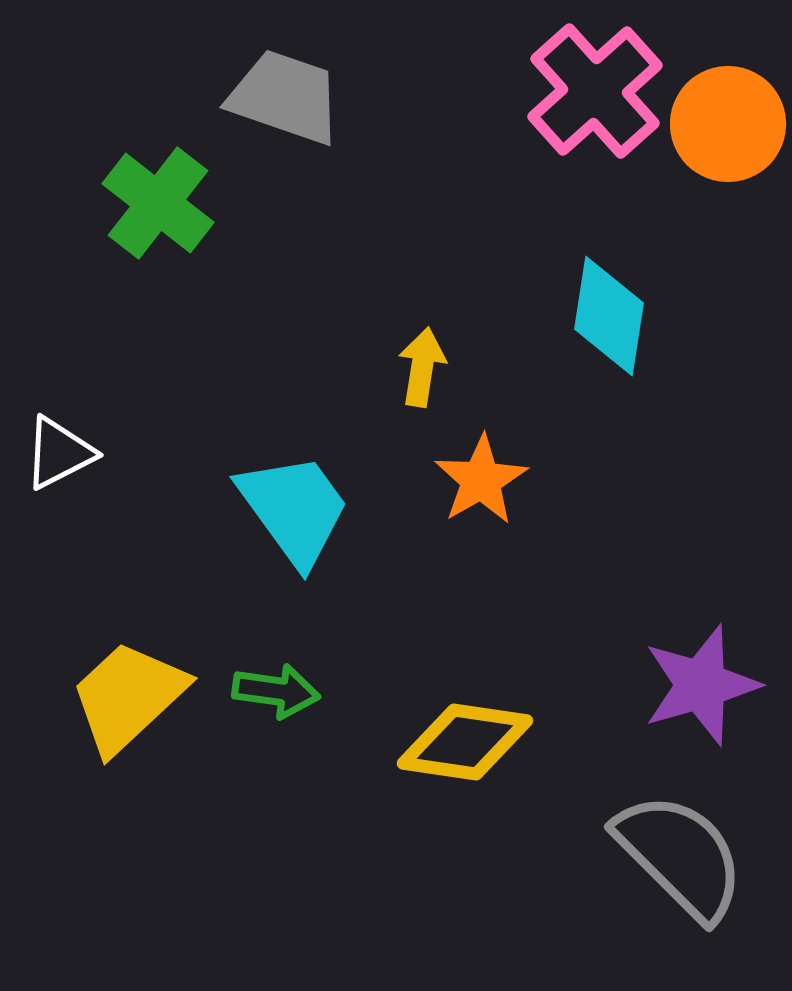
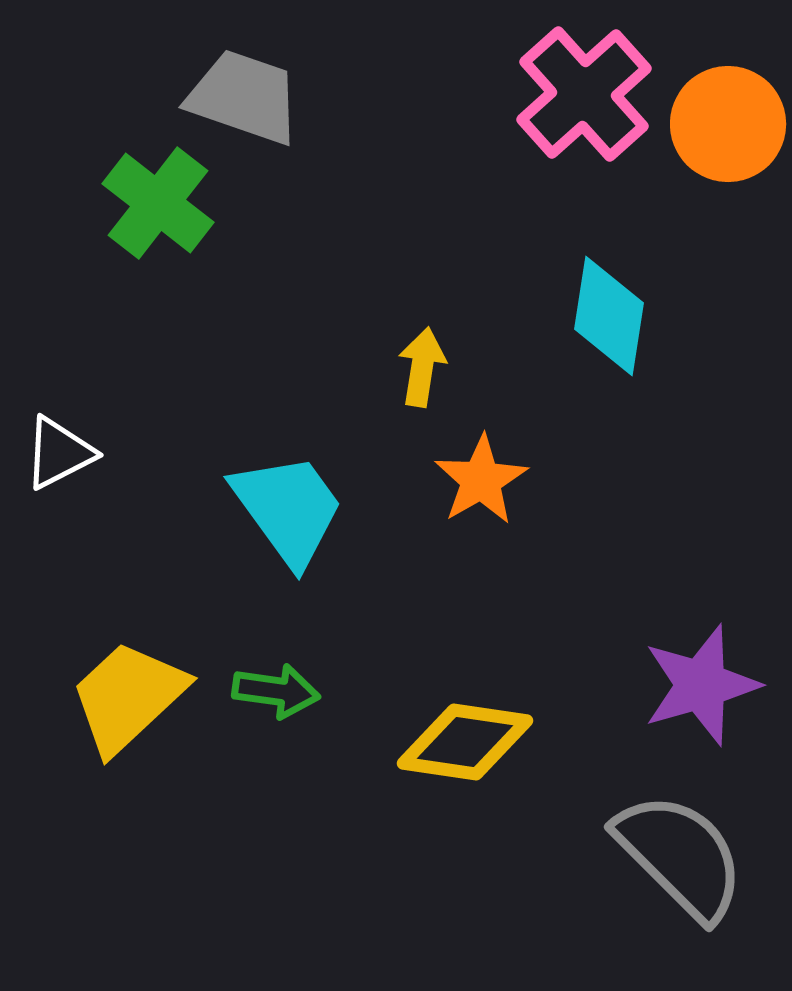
pink cross: moved 11 px left, 3 px down
gray trapezoid: moved 41 px left
cyan trapezoid: moved 6 px left
